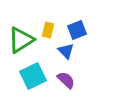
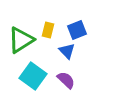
blue triangle: moved 1 px right
cyan square: rotated 28 degrees counterclockwise
